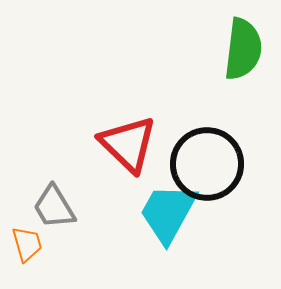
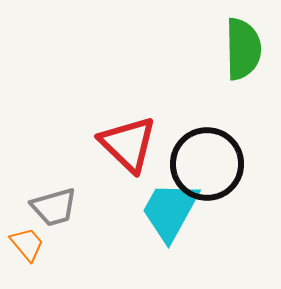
green semicircle: rotated 8 degrees counterclockwise
gray trapezoid: rotated 75 degrees counterclockwise
cyan trapezoid: moved 2 px right, 2 px up
orange trapezoid: rotated 24 degrees counterclockwise
